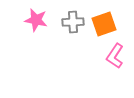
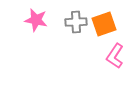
gray cross: moved 3 px right
